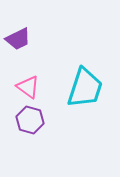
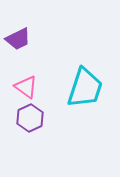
pink triangle: moved 2 px left
purple hexagon: moved 2 px up; rotated 20 degrees clockwise
